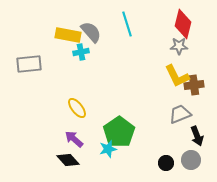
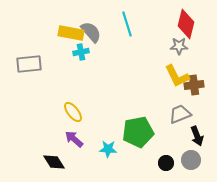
red diamond: moved 3 px right
yellow rectangle: moved 3 px right, 2 px up
yellow ellipse: moved 4 px left, 4 px down
green pentagon: moved 19 px right; rotated 24 degrees clockwise
cyan star: rotated 18 degrees clockwise
black diamond: moved 14 px left, 2 px down; rotated 10 degrees clockwise
